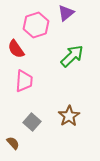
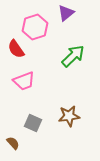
pink hexagon: moved 1 px left, 2 px down
green arrow: moved 1 px right
pink trapezoid: rotated 65 degrees clockwise
brown star: rotated 25 degrees clockwise
gray square: moved 1 px right, 1 px down; rotated 18 degrees counterclockwise
